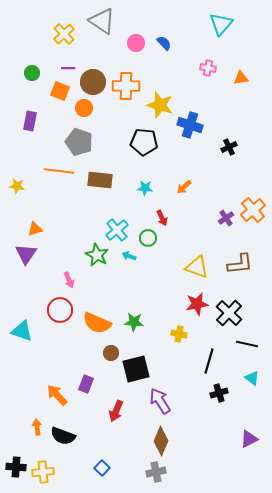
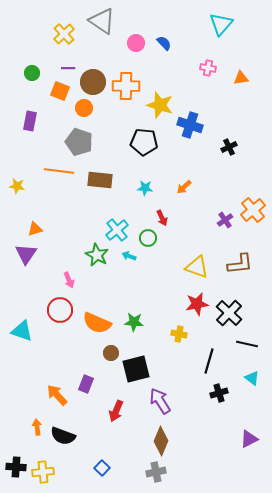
purple cross at (226, 218): moved 1 px left, 2 px down
